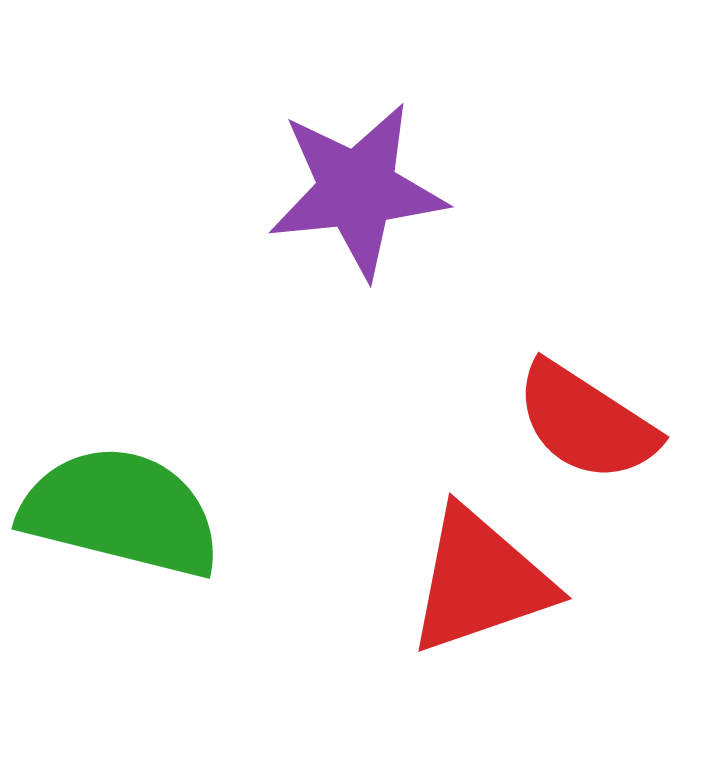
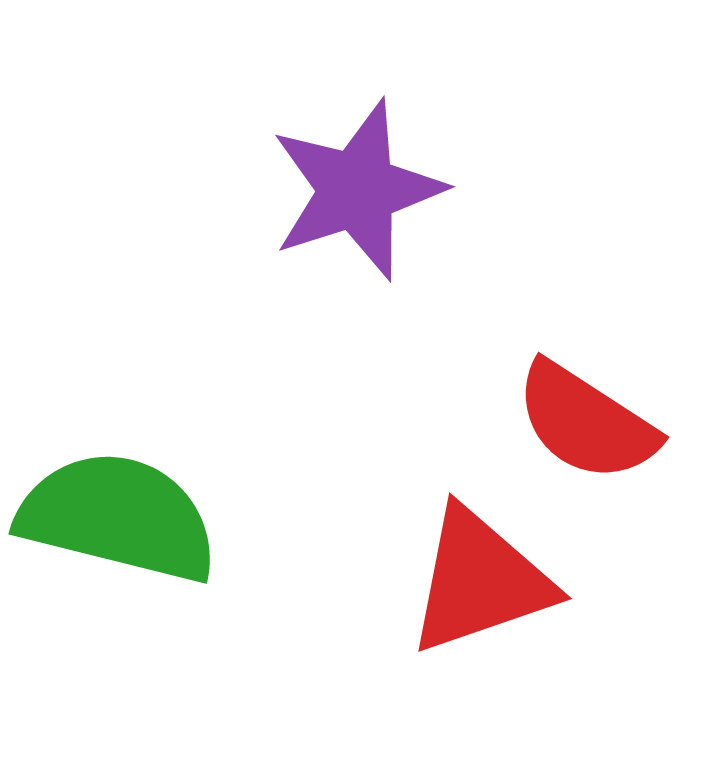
purple star: rotated 12 degrees counterclockwise
green semicircle: moved 3 px left, 5 px down
